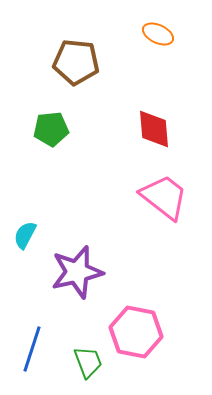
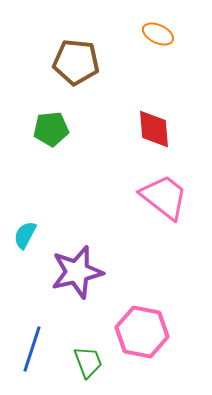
pink hexagon: moved 6 px right
